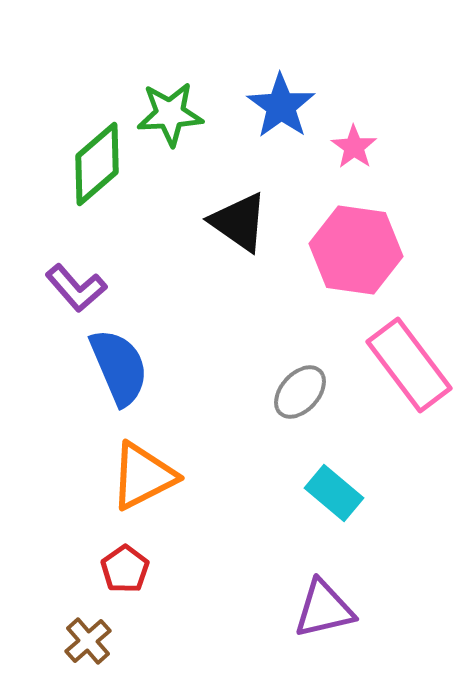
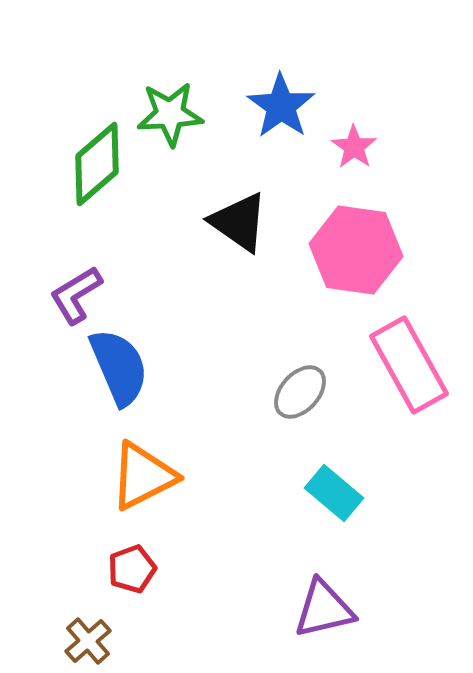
purple L-shape: moved 7 px down; rotated 100 degrees clockwise
pink rectangle: rotated 8 degrees clockwise
red pentagon: moved 7 px right; rotated 15 degrees clockwise
